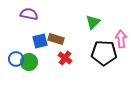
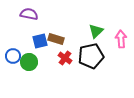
green triangle: moved 3 px right, 9 px down
black pentagon: moved 13 px left, 3 px down; rotated 15 degrees counterclockwise
blue circle: moved 3 px left, 3 px up
